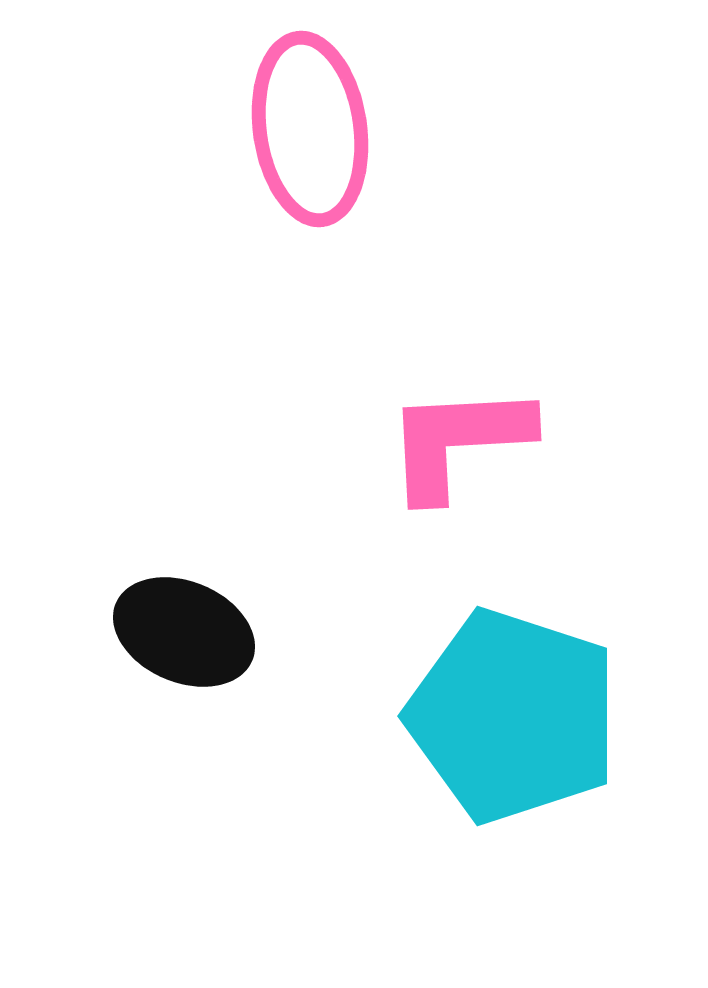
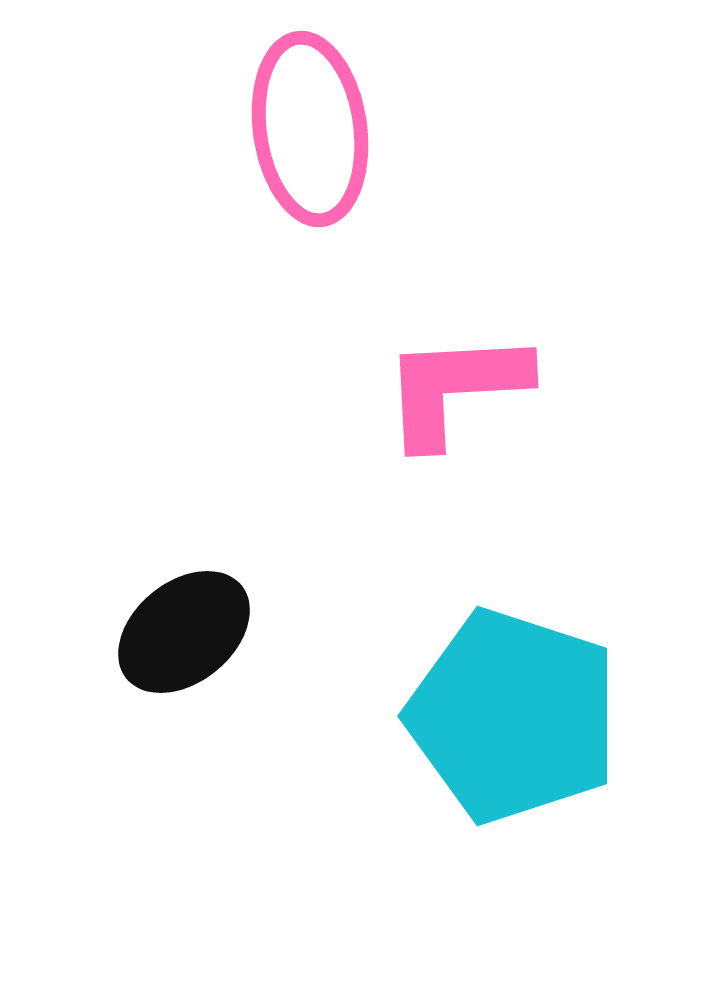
pink L-shape: moved 3 px left, 53 px up
black ellipse: rotated 62 degrees counterclockwise
